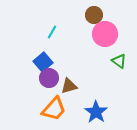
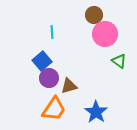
cyan line: rotated 32 degrees counterclockwise
blue square: moved 1 px left, 1 px up
orange trapezoid: rotated 8 degrees counterclockwise
